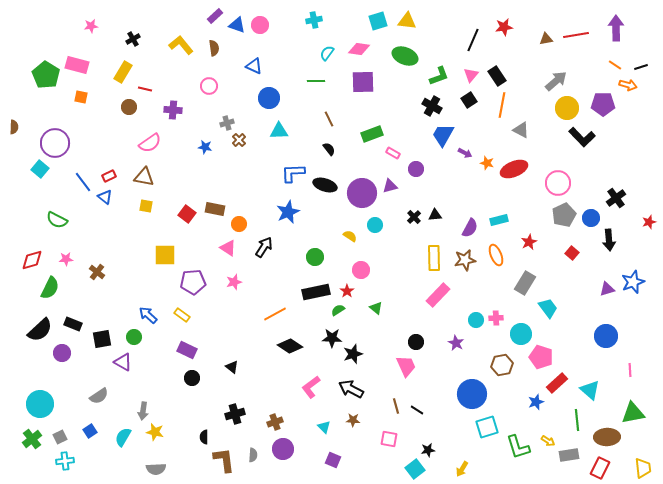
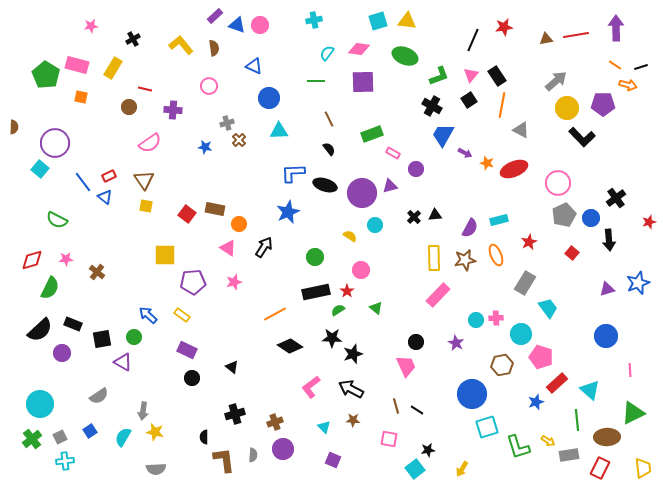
yellow rectangle at (123, 72): moved 10 px left, 4 px up
brown triangle at (144, 177): moved 3 px down; rotated 45 degrees clockwise
blue star at (633, 282): moved 5 px right, 1 px down
green triangle at (633, 413): rotated 15 degrees counterclockwise
